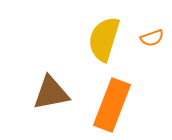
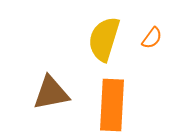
orange semicircle: rotated 35 degrees counterclockwise
orange rectangle: rotated 18 degrees counterclockwise
